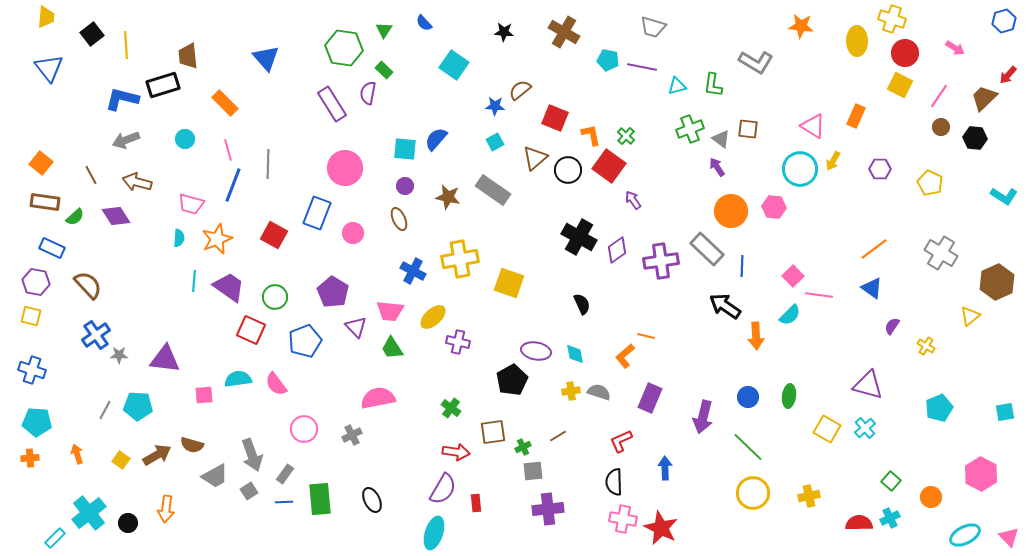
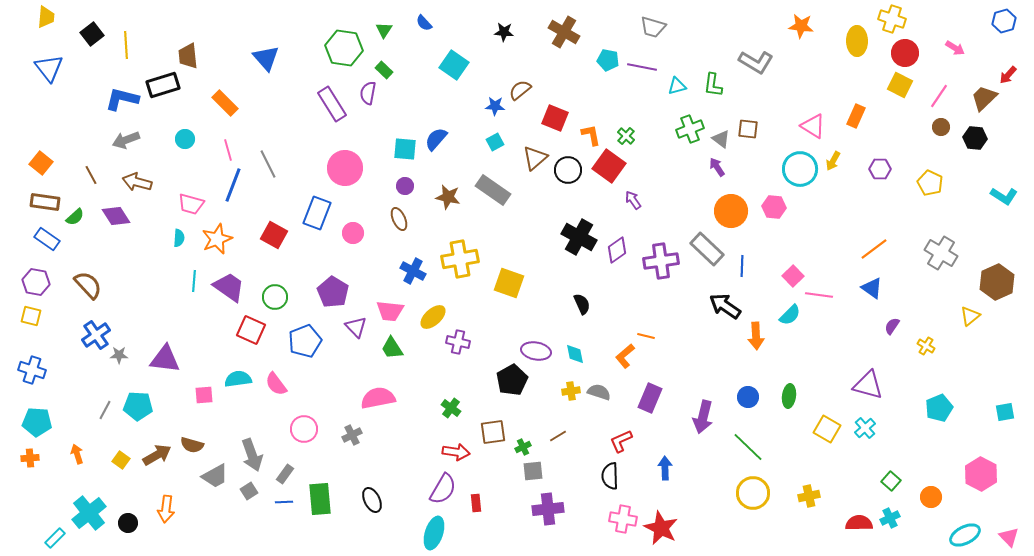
gray line at (268, 164): rotated 28 degrees counterclockwise
blue rectangle at (52, 248): moved 5 px left, 9 px up; rotated 10 degrees clockwise
black semicircle at (614, 482): moved 4 px left, 6 px up
